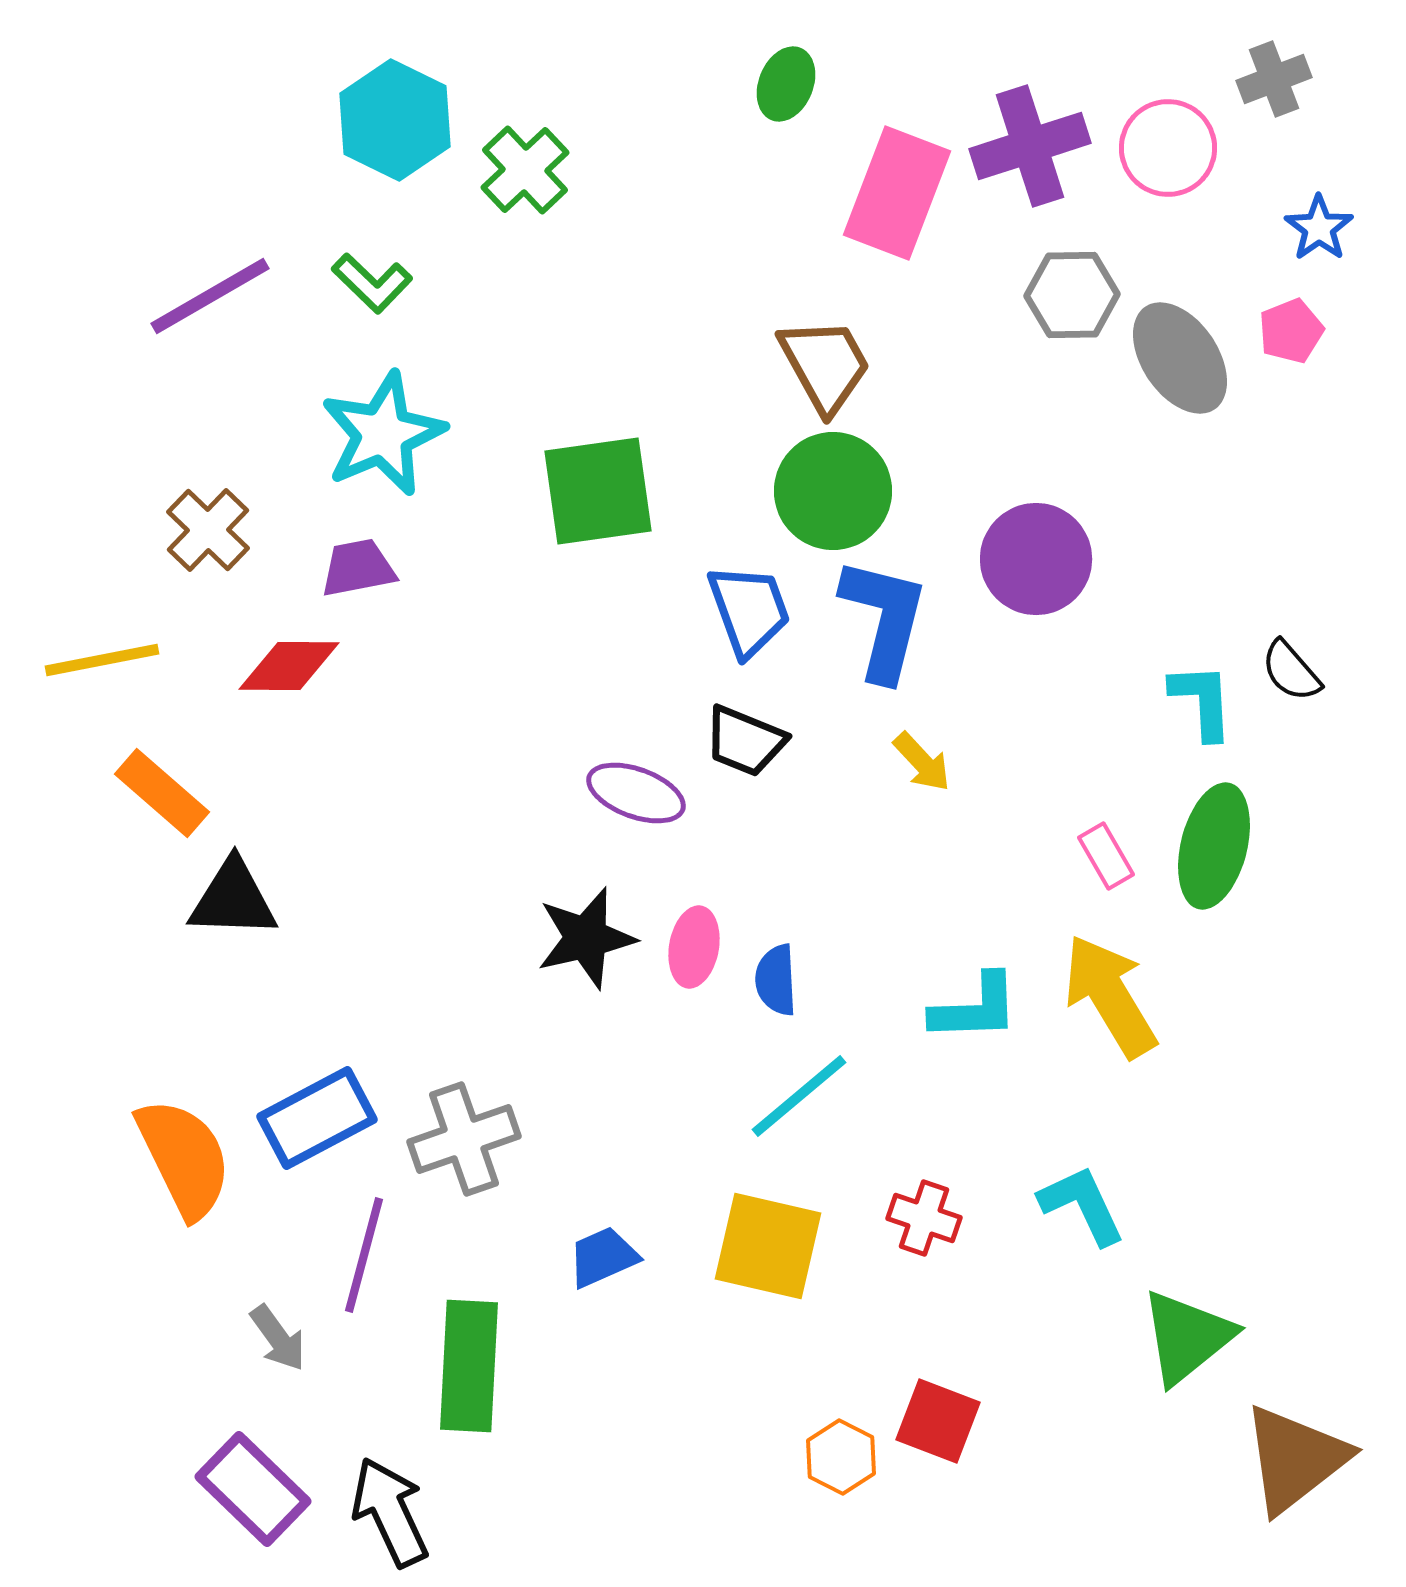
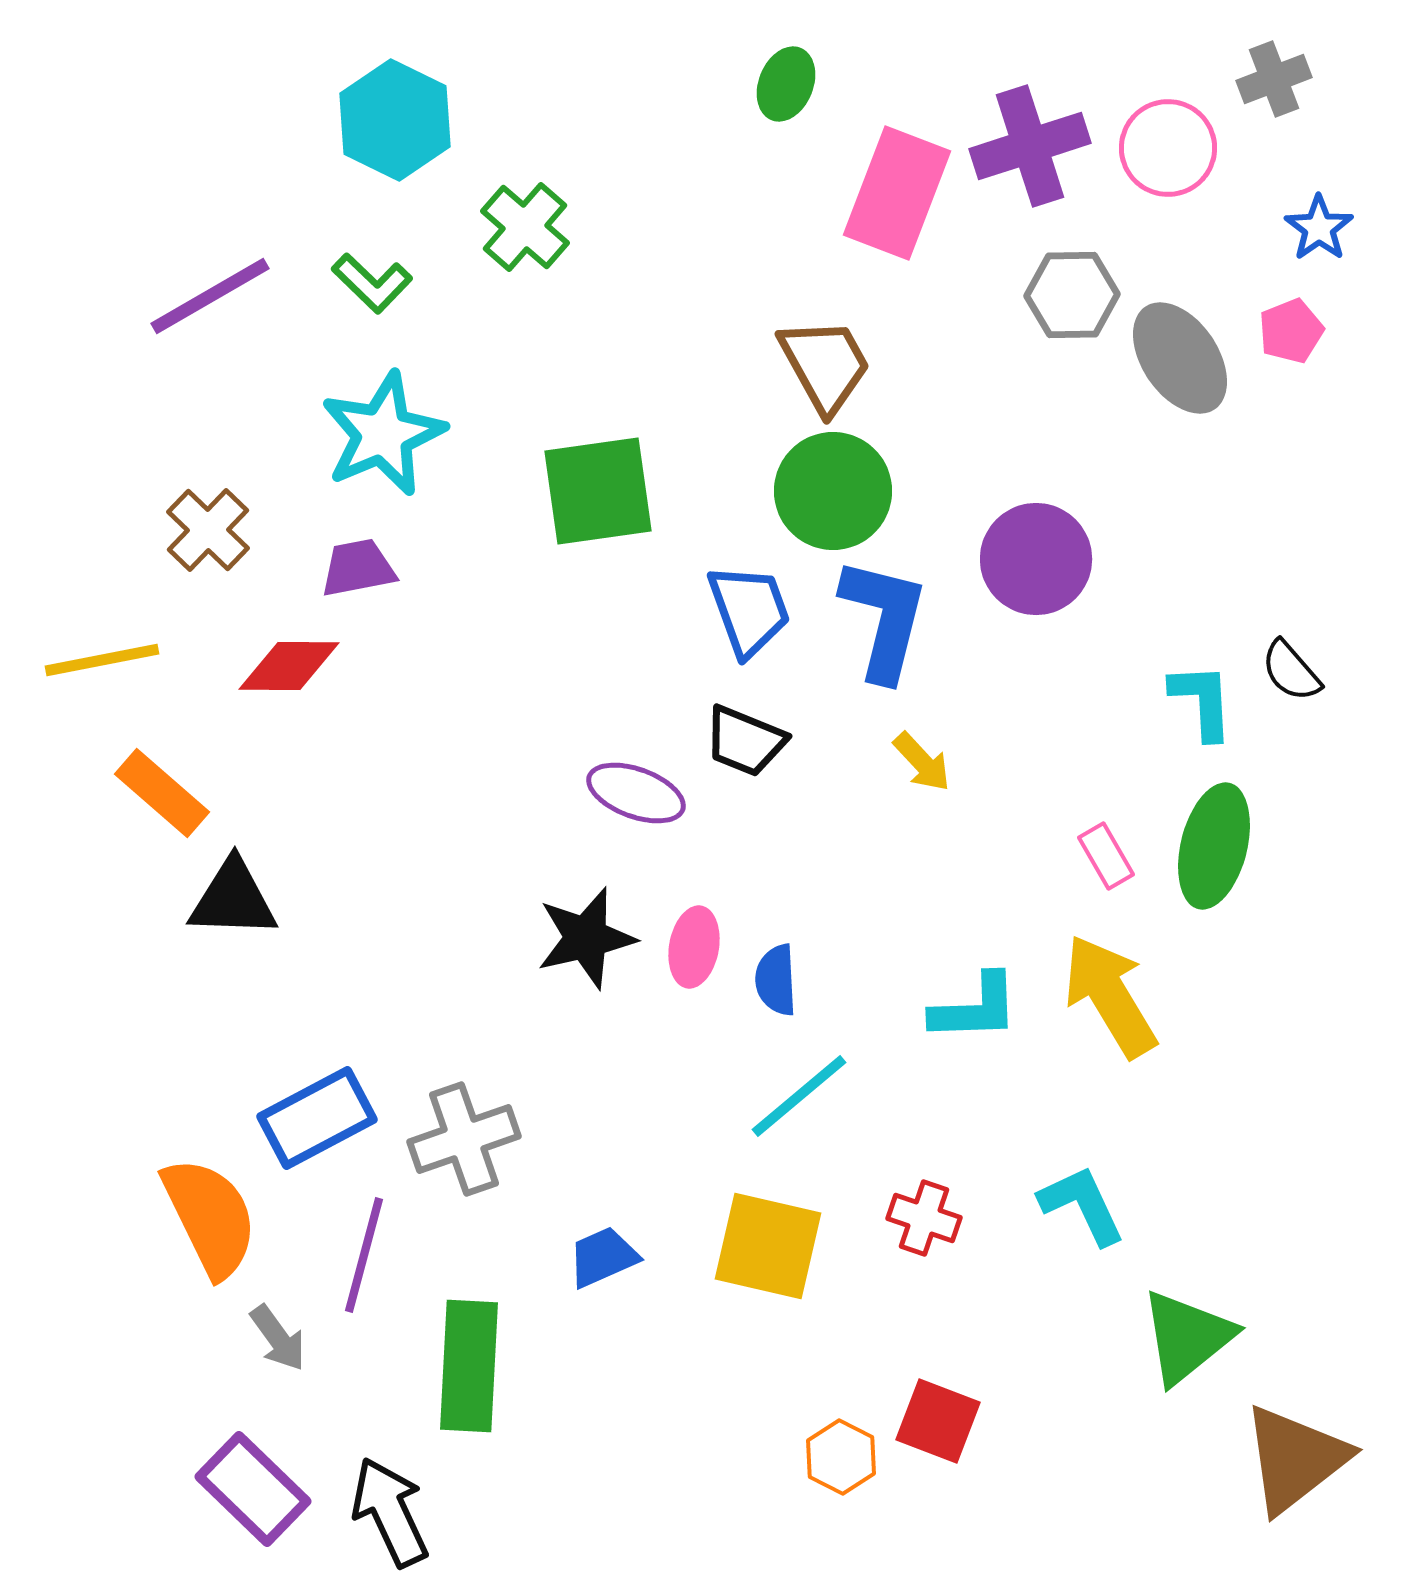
green cross at (525, 170): moved 57 px down; rotated 6 degrees counterclockwise
orange semicircle at (184, 1158): moved 26 px right, 59 px down
